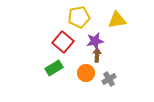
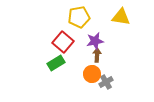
yellow triangle: moved 4 px right, 3 px up; rotated 18 degrees clockwise
green rectangle: moved 2 px right, 5 px up
orange circle: moved 6 px right, 1 px down
gray cross: moved 3 px left, 3 px down
